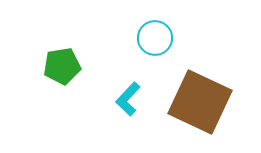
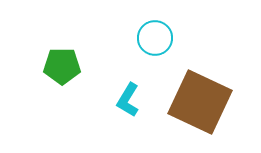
green pentagon: rotated 9 degrees clockwise
cyan L-shape: moved 1 px down; rotated 12 degrees counterclockwise
